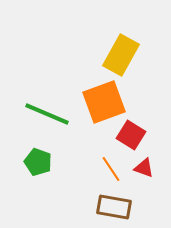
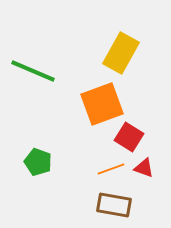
yellow rectangle: moved 2 px up
orange square: moved 2 px left, 2 px down
green line: moved 14 px left, 43 px up
red square: moved 2 px left, 2 px down
orange line: rotated 76 degrees counterclockwise
brown rectangle: moved 2 px up
